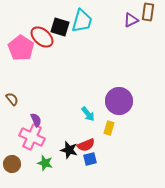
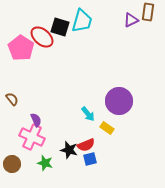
yellow rectangle: moved 2 px left; rotated 72 degrees counterclockwise
